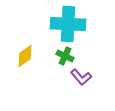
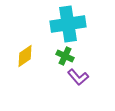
cyan cross: rotated 12 degrees counterclockwise
purple L-shape: moved 3 px left
